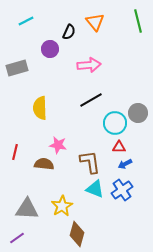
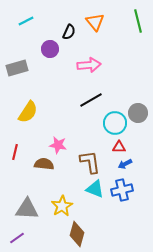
yellow semicircle: moved 12 px left, 4 px down; rotated 145 degrees counterclockwise
blue cross: rotated 20 degrees clockwise
